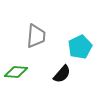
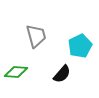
gray trapezoid: rotated 20 degrees counterclockwise
cyan pentagon: moved 1 px up
